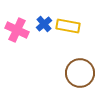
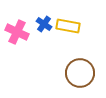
blue cross: rotated 14 degrees counterclockwise
pink cross: moved 2 px down
